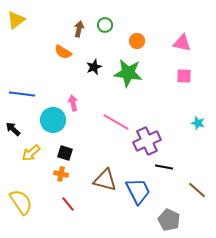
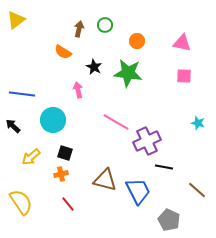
black star: rotated 21 degrees counterclockwise
pink arrow: moved 5 px right, 13 px up
black arrow: moved 3 px up
yellow arrow: moved 4 px down
orange cross: rotated 24 degrees counterclockwise
